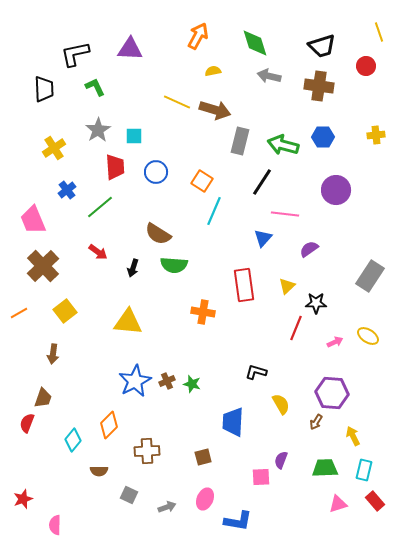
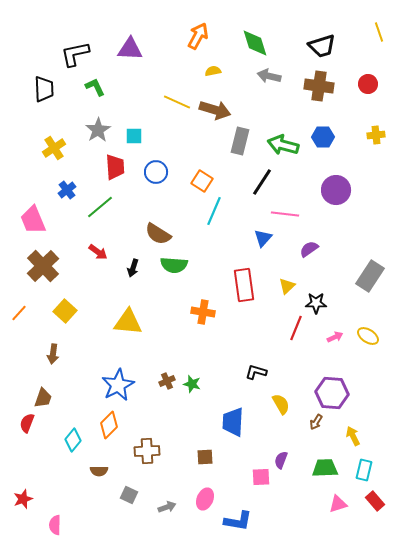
red circle at (366, 66): moved 2 px right, 18 px down
yellow square at (65, 311): rotated 10 degrees counterclockwise
orange line at (19, 313): rotated 18 degrees counterclockwise
pink arrow at (335, 342): moved 5 px up
blue star at (135, 381): moved 17 px left, 4 px down
brown square at (203, 457): moved 2 px right; rotated 12 degrees clockwise
